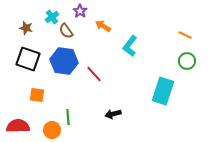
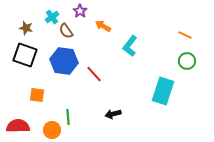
black square: moved 3 px left, 4 px up
